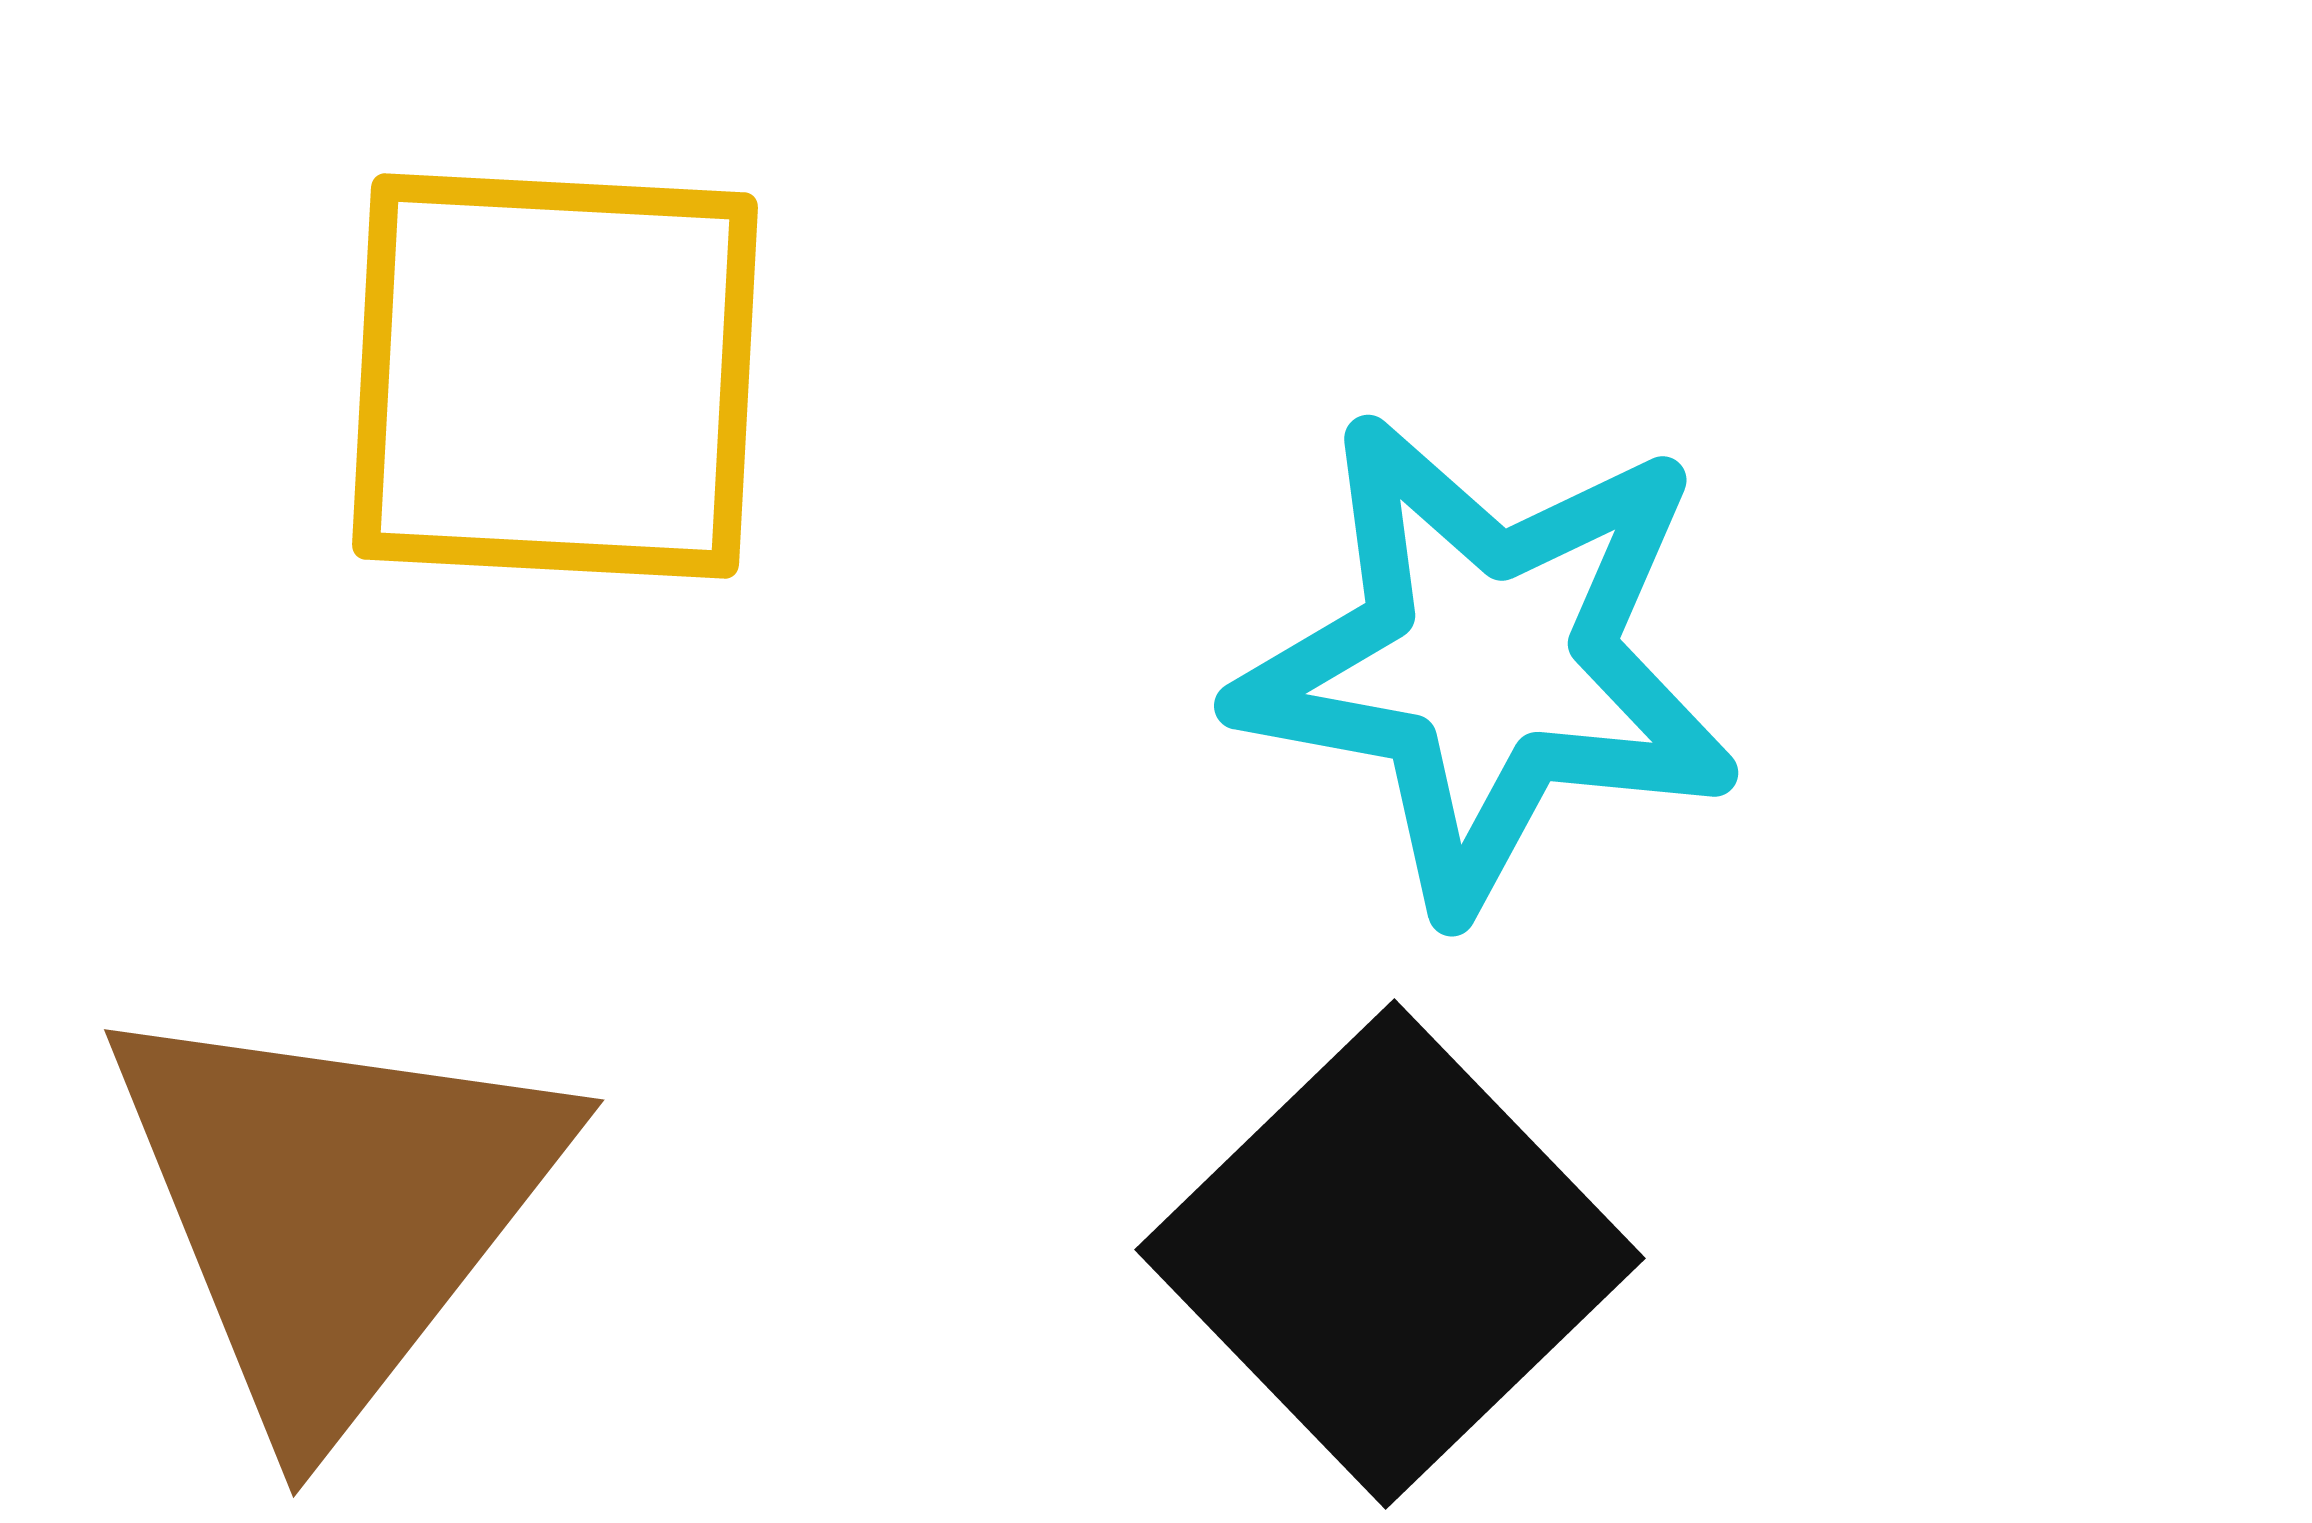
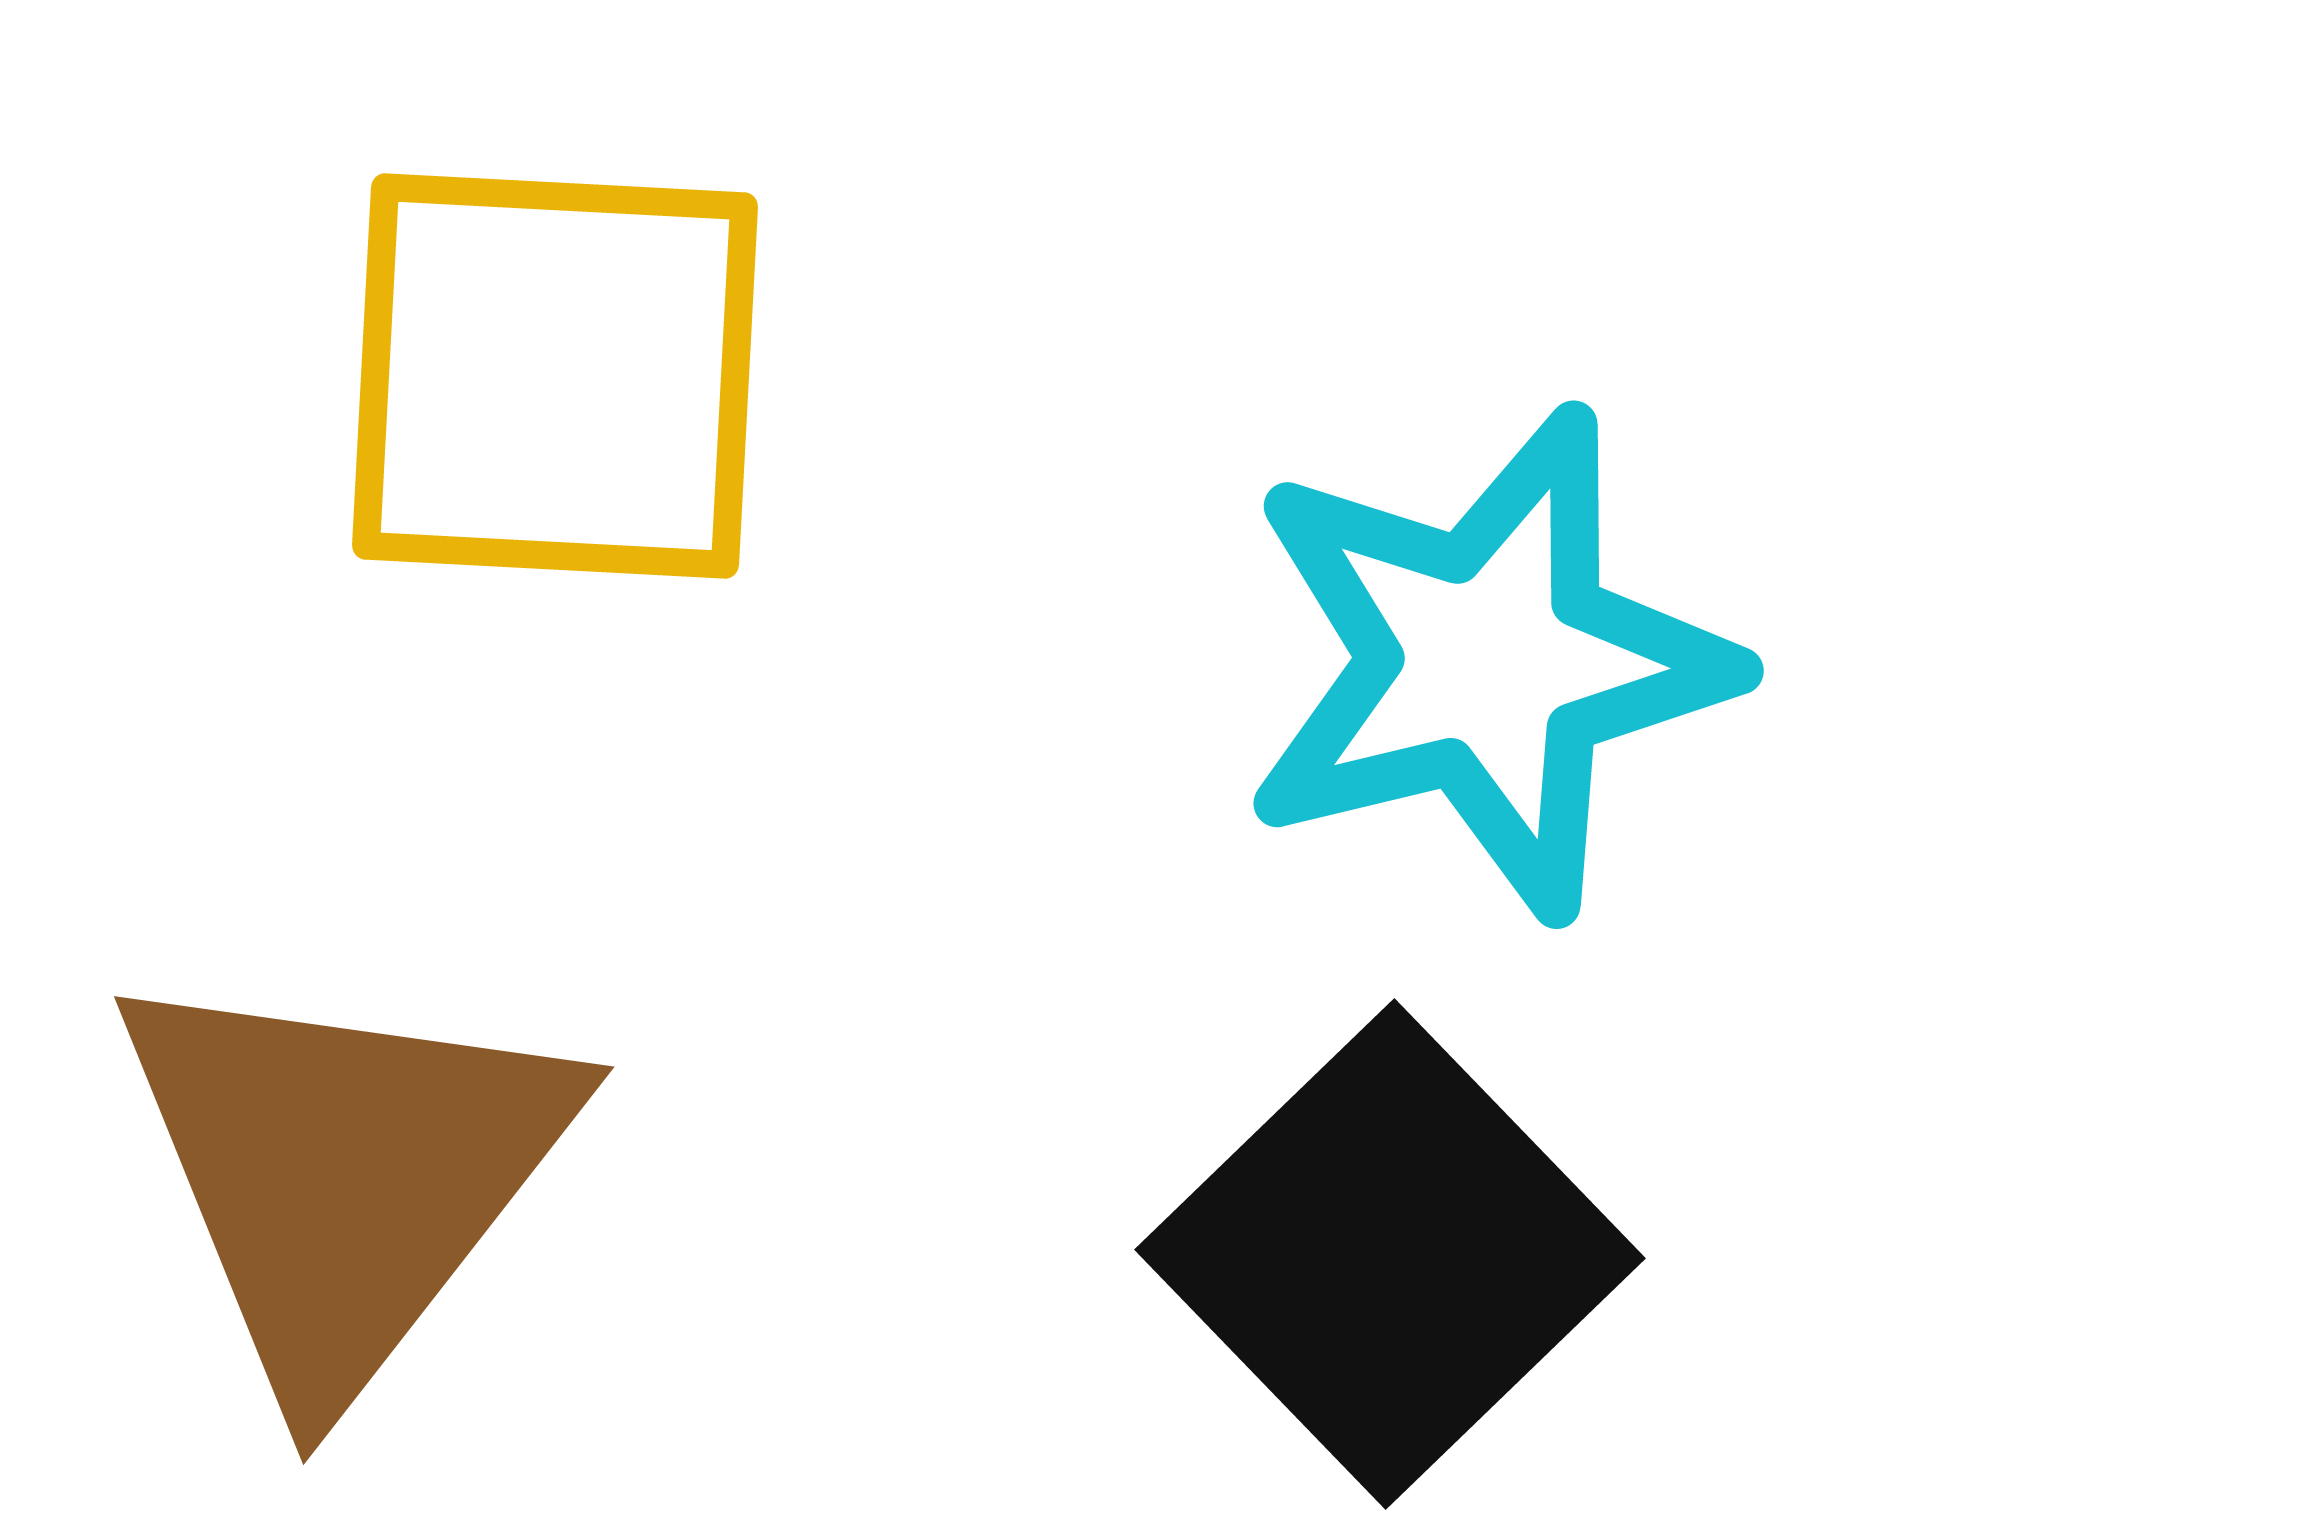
cyan star: rotated 24 degrees counterclockwise
brown triangle: moved 10 px right, 33 px up
